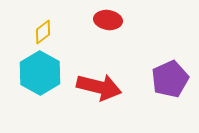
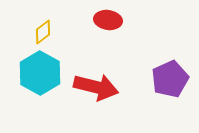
red arrow: moved 3 px left
